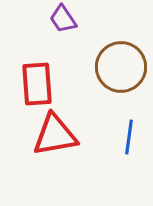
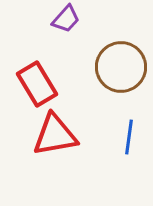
purple trapezoid: moved 3 px right; rotated 104 degrees counterclockwise
red rectangle: rotated 27 degrees counterclockwise
